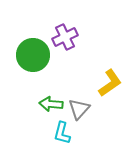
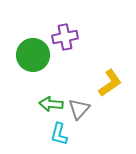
purple cross: rotated 15 degrees clockwise
cyan L-shape: moved 3 px left, 1 px down
